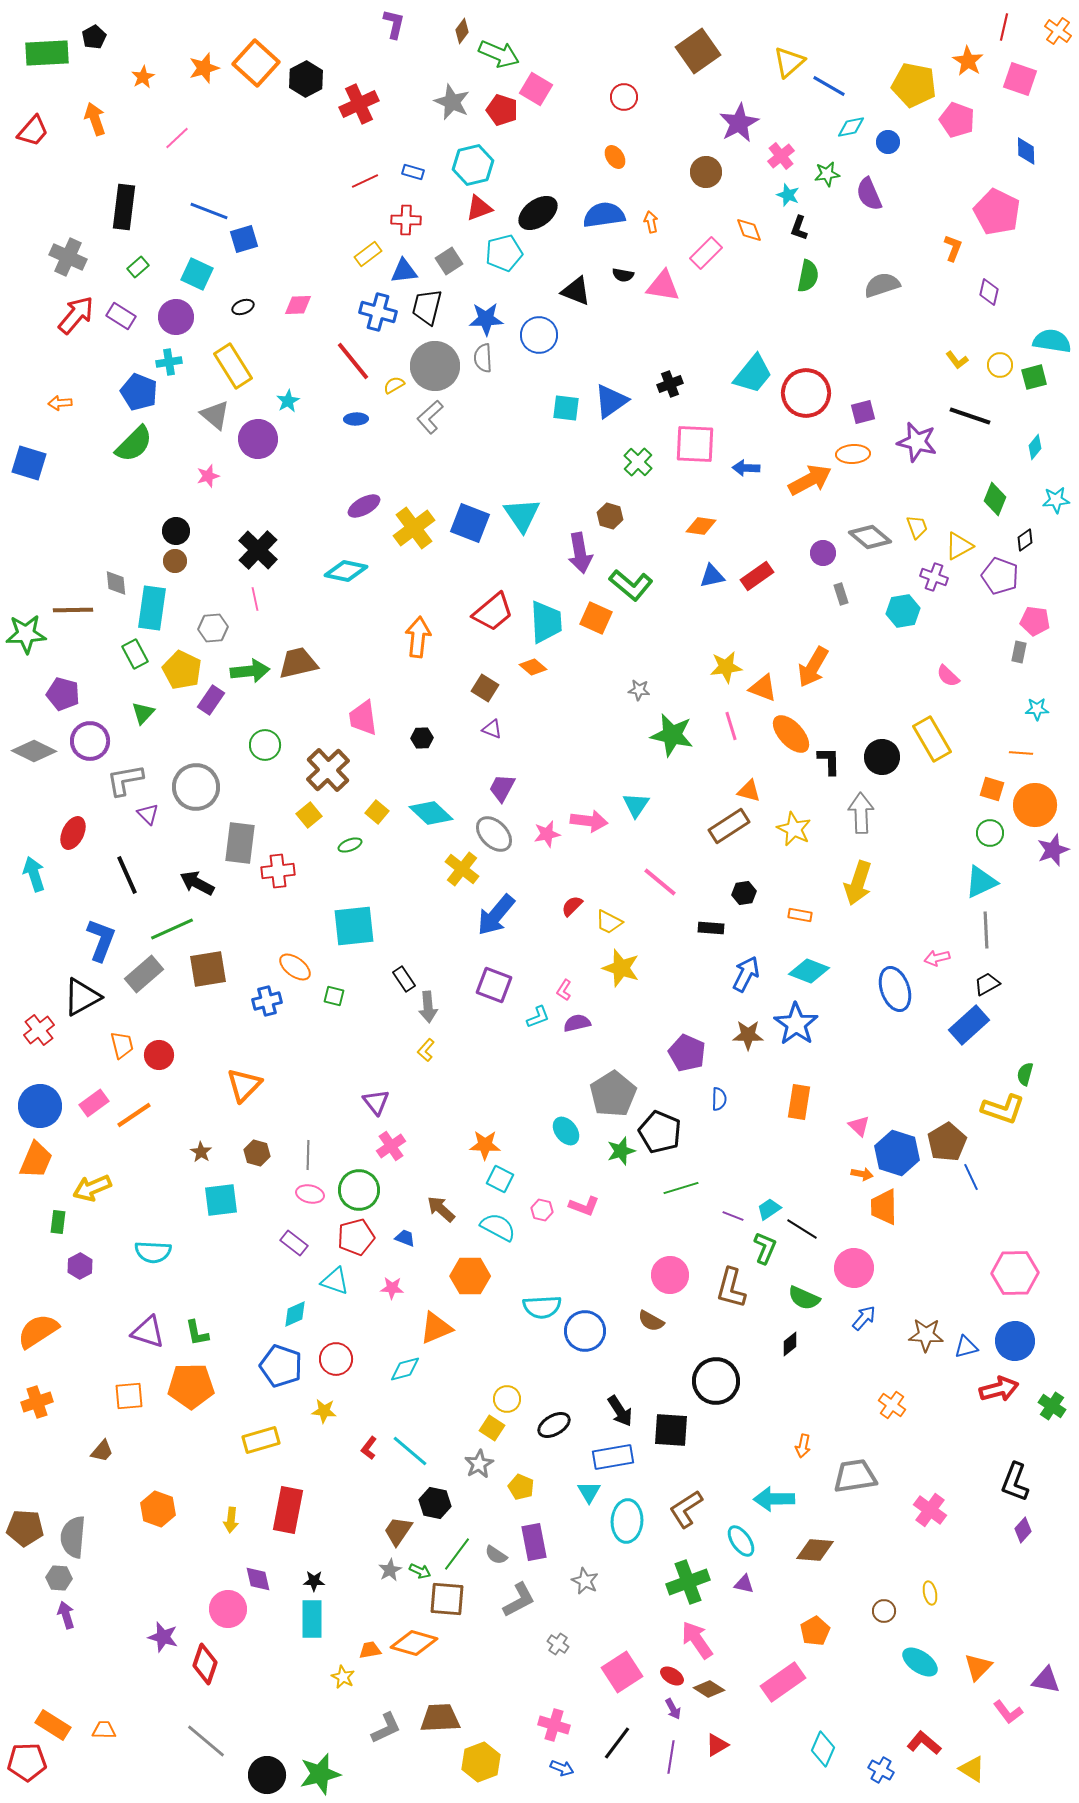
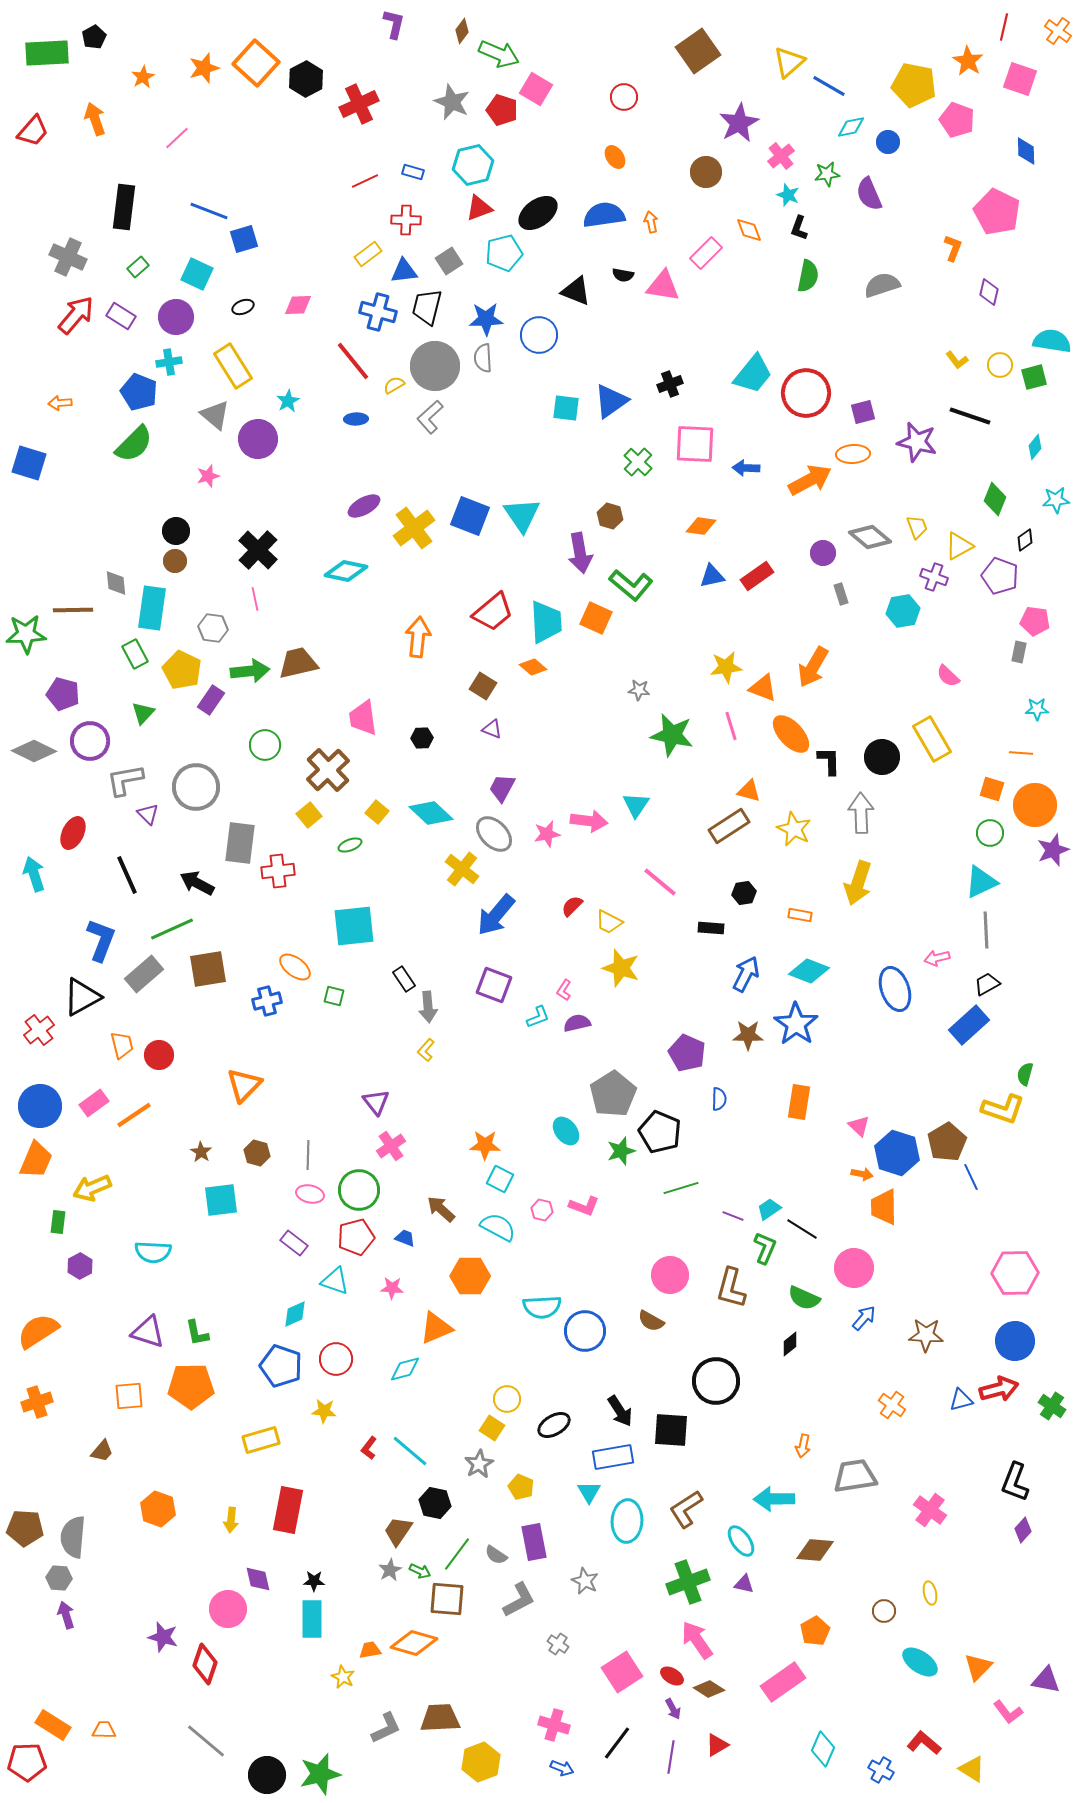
blue square at (470, 523): moved 7 px up
gray hexagon at (213, 628): rotated 12 degrees clockwise
brown square at (485, 688): moved 2 px left, 2 px up
blue triangle at (966, 1347): moved 5 px left, 53 px down
